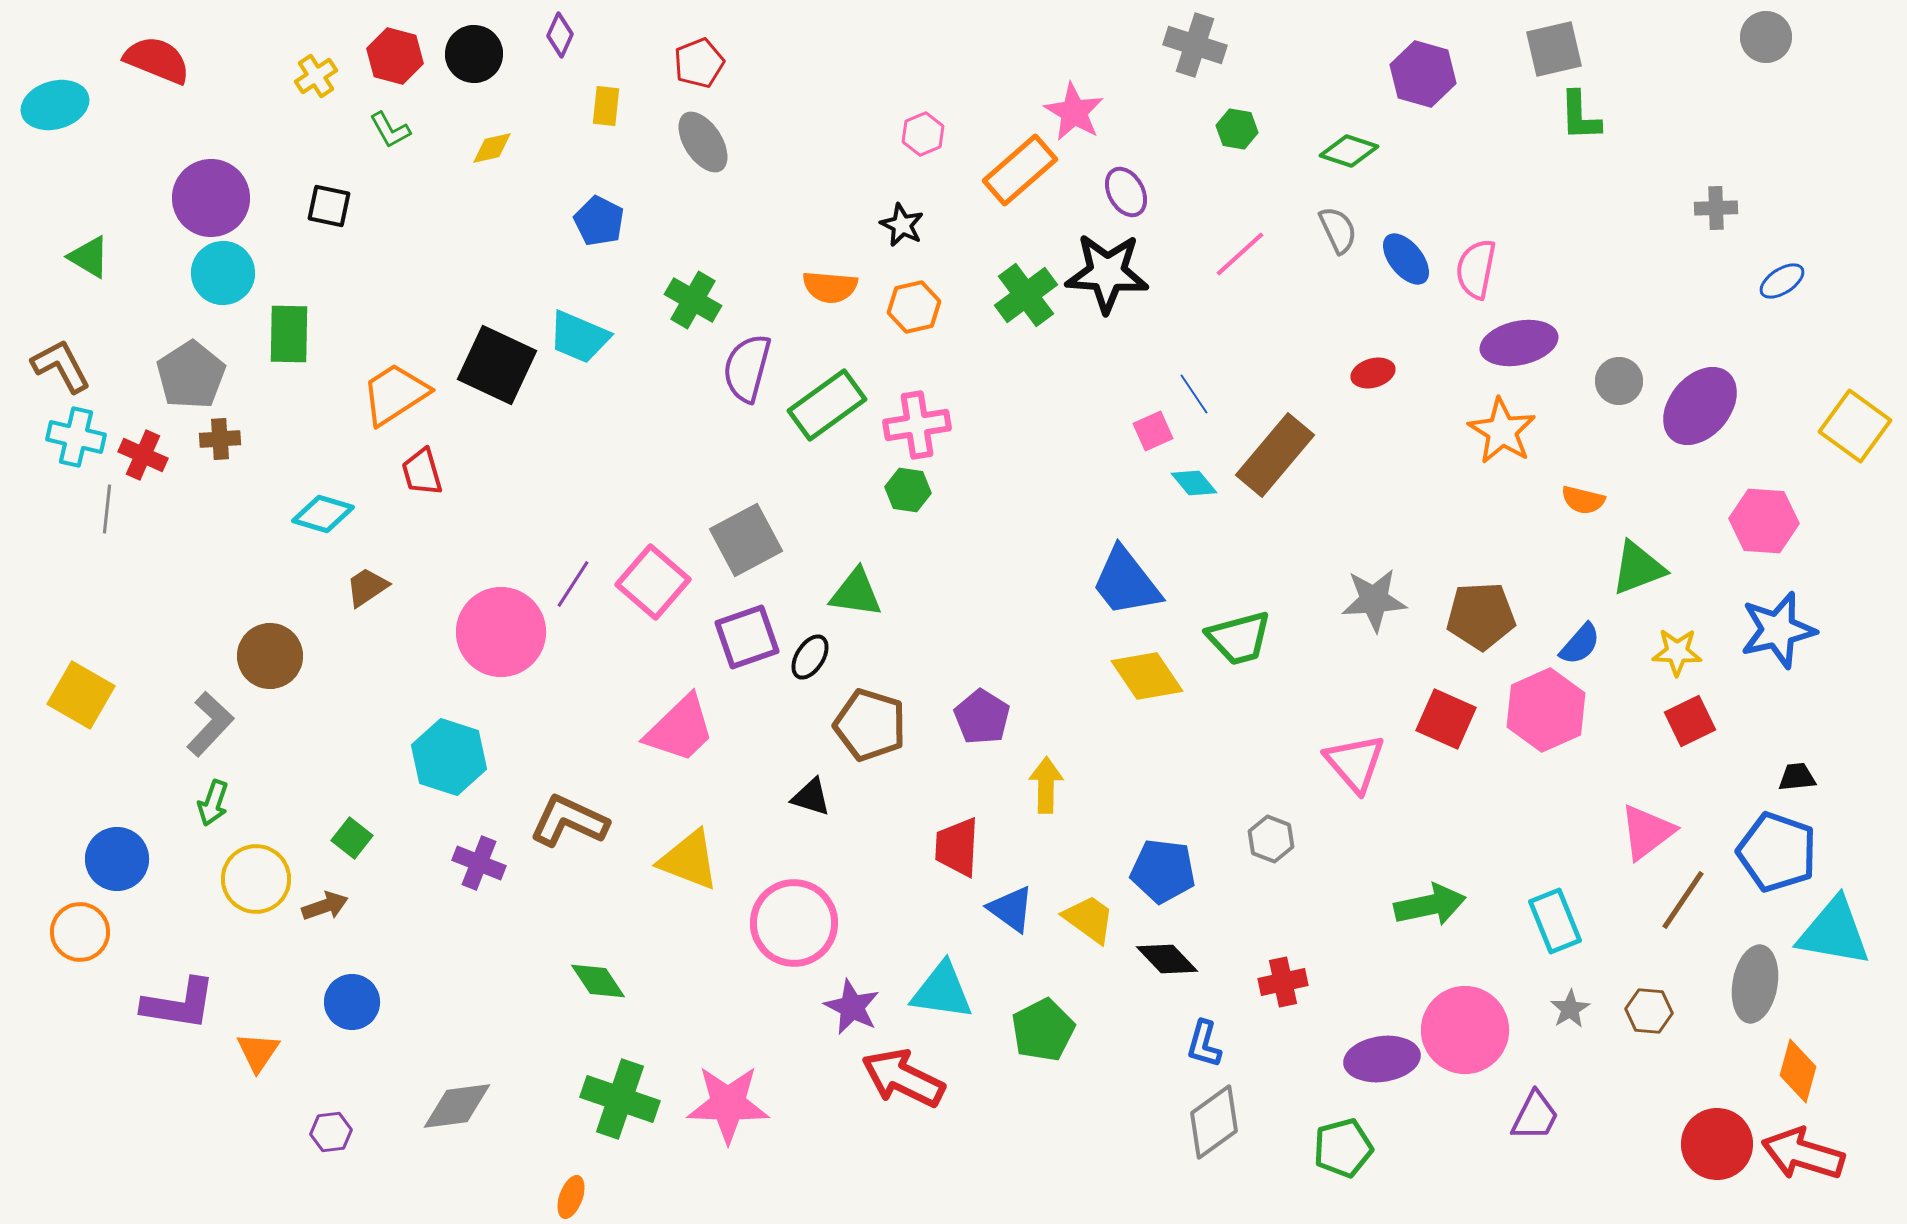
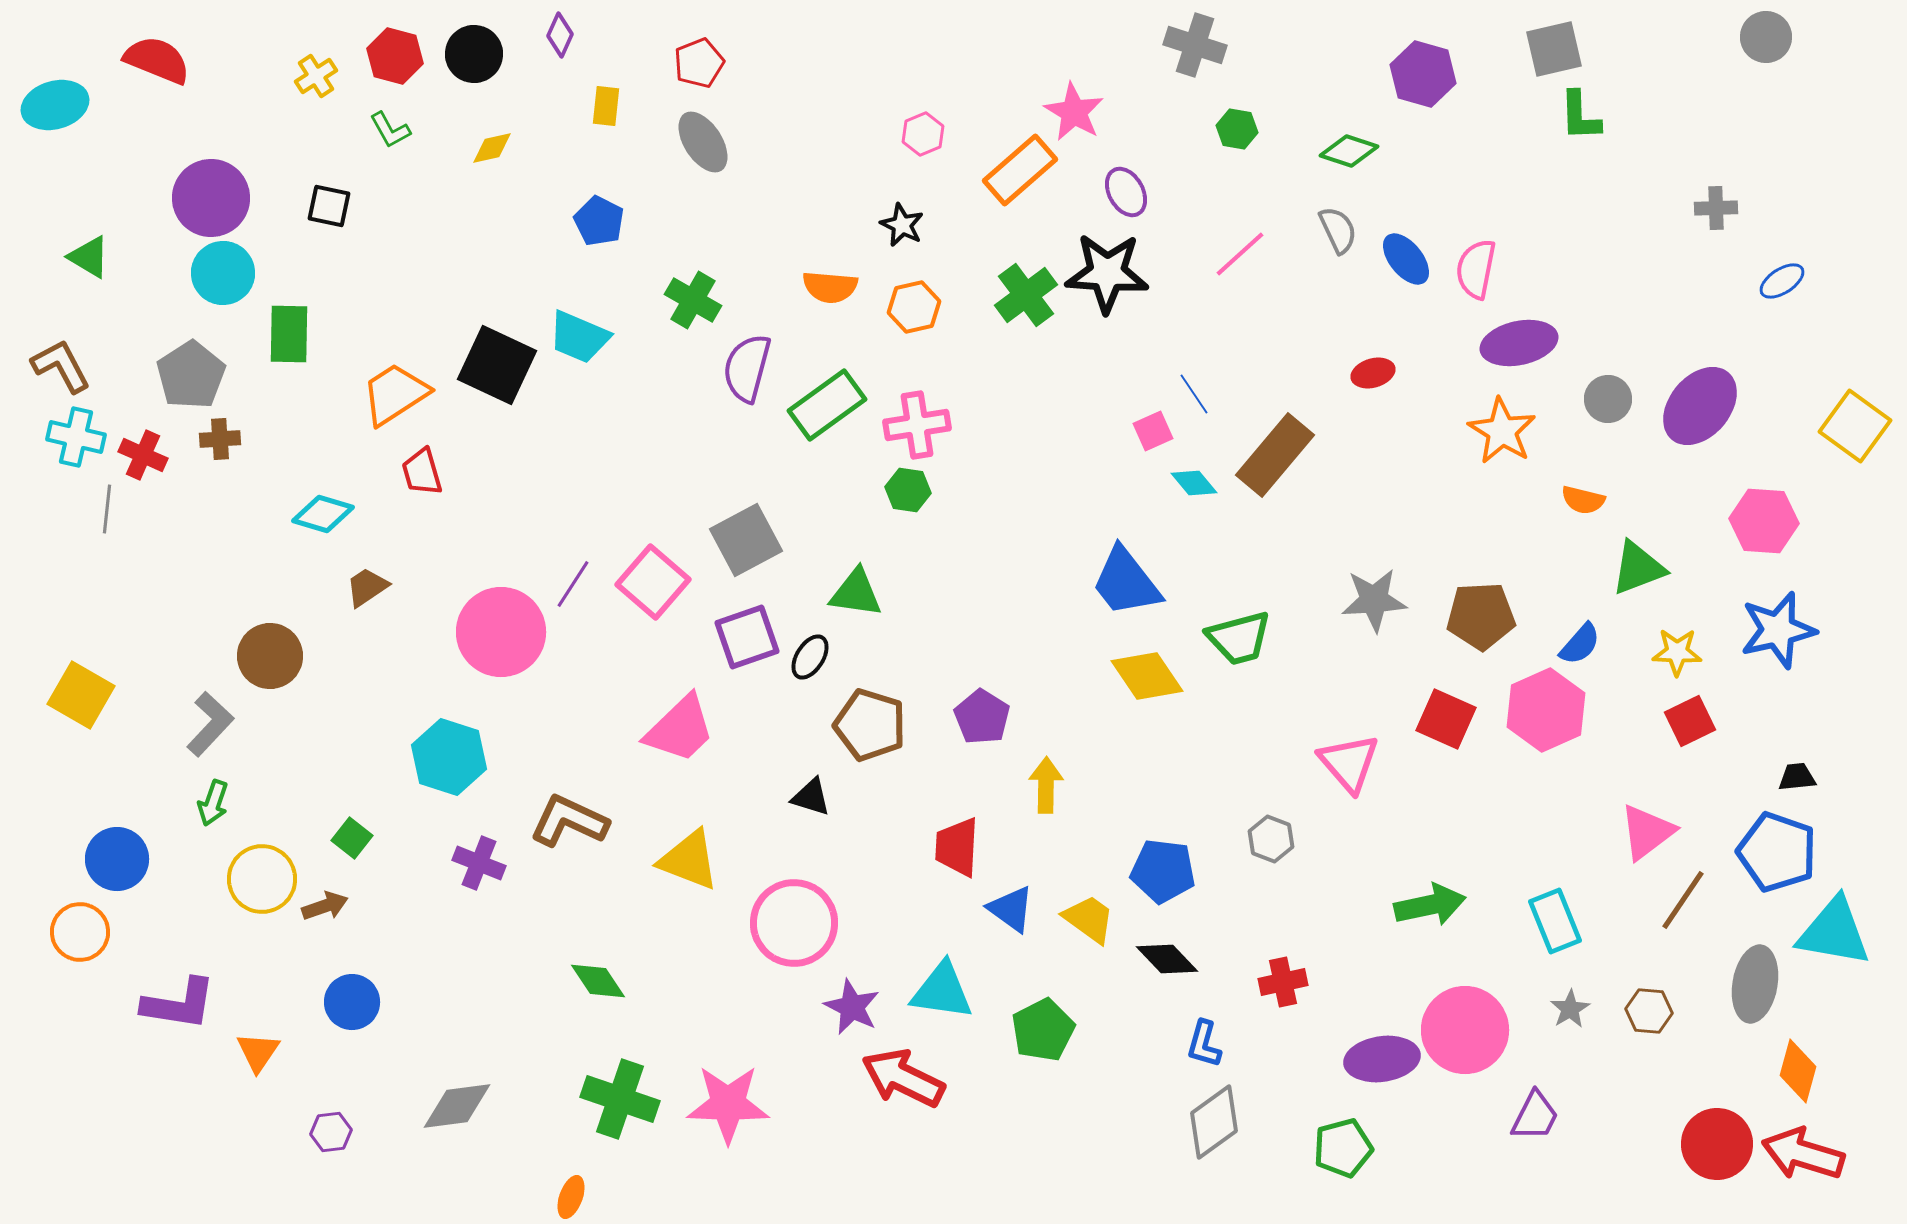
gray circle at (1619, 381): moved 11 px left, 18 px down
pink triangle at (1355, 763): moved 6 px left
yellow circle at (256, 879): moved 6 px right
